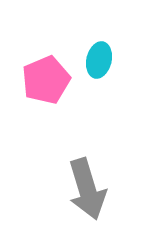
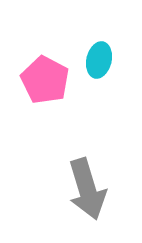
pink pentagon: moved 1 px left; rotated 21 degrees counterclockwise
